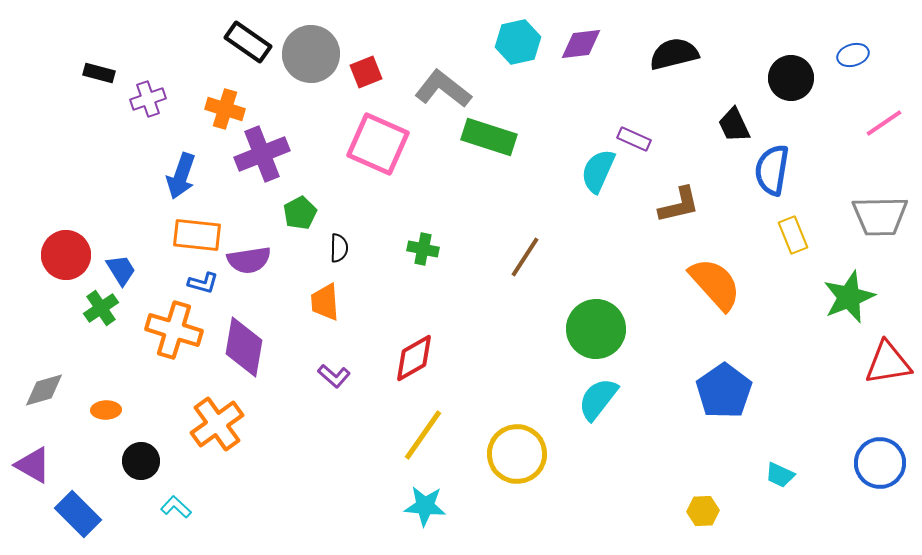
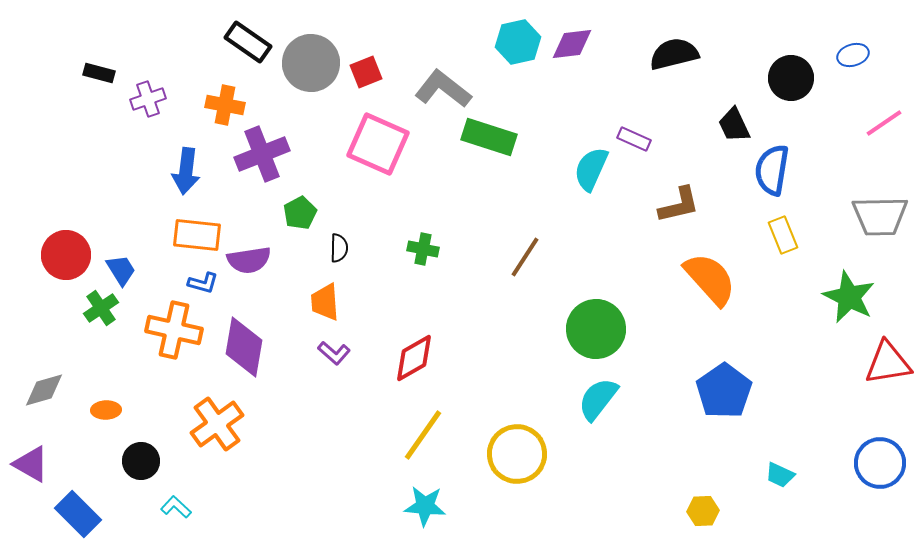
purple diamond at (581, 44): moved 9 px left
gray circle at (311, 54): moved 9 px down
orange cross at (225, 109): moved 4 px up; rotated 6 degrees counterclockwise
cyan semicircle at (598, 171): moved 7 px left, 2 px up
blue arrow at (181, 176): moved 5 px right, 5 px up; rotated 12 degrees counterclockwise
yellow rectangle at (793, 235): moved 10 px left
orange semicircle at (715, 284): moved 5 px left, 5 px up
green star at (849, 297): rotated 24 degrees counterclockwise
orange cross at (174, 330): rotated 4 degrees counterclockwise
purple L-shape at (334, 376): moved 23 px up
purple triangle at (33, 465): moved 2 px left, 1 px up
